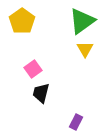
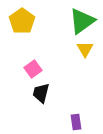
purple rectangle: rotated 35 degrees counterclockwise
